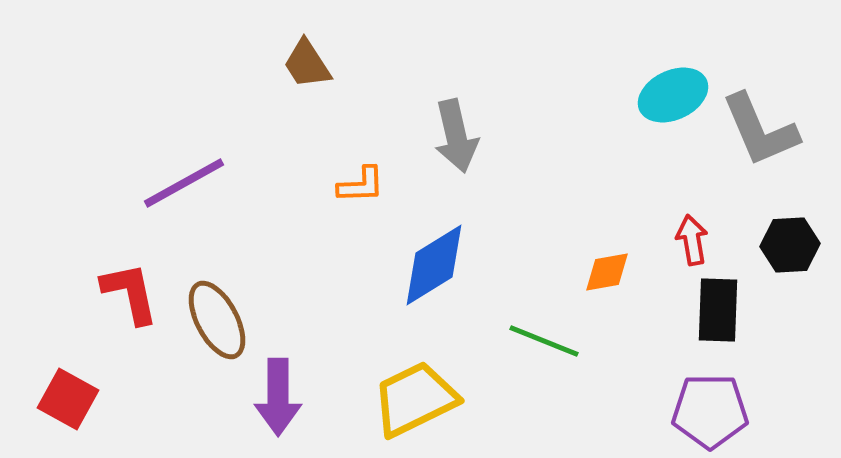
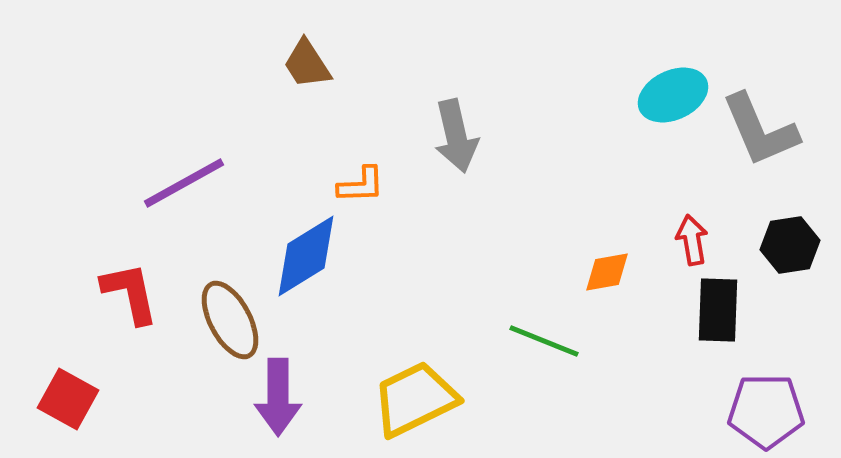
black hexagon: rotated 6 degrees counterclockwise
blue diamond: moved 128 px left, 9 px up
brown ellipse: moved 13 px right
purple pentagon: moved 56 px right
